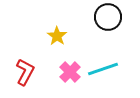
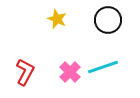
black circle: moved 3 px down
yellow star: moved 17 px up; rotated 12 degrees counterclockwise
cyan line: moved 2 px up
